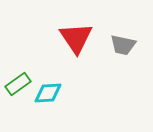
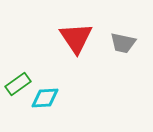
gray trapezoid: moved 2 px up
cyan diamond: moved 3 px left, 5 px down
